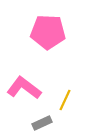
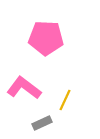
pink pentagon: moved 2 px left, 6 px down
